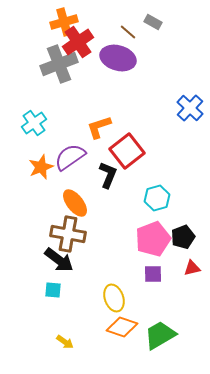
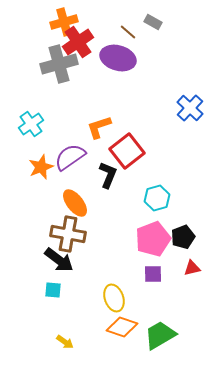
gray cross: rotated 6 degrees clockwise
cyan cross: moved 3 px left, 1 px down
